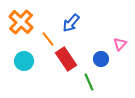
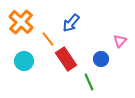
pink triangle: moved 3 px up
